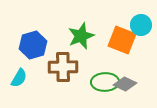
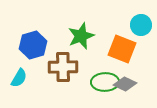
orange square: moved 9 px down
